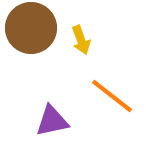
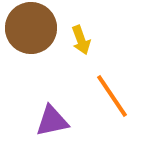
orange line: rotated 18 degrees clockwise
